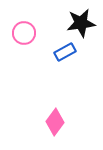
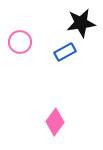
pink circle: moved 4 px left, 9 px down
